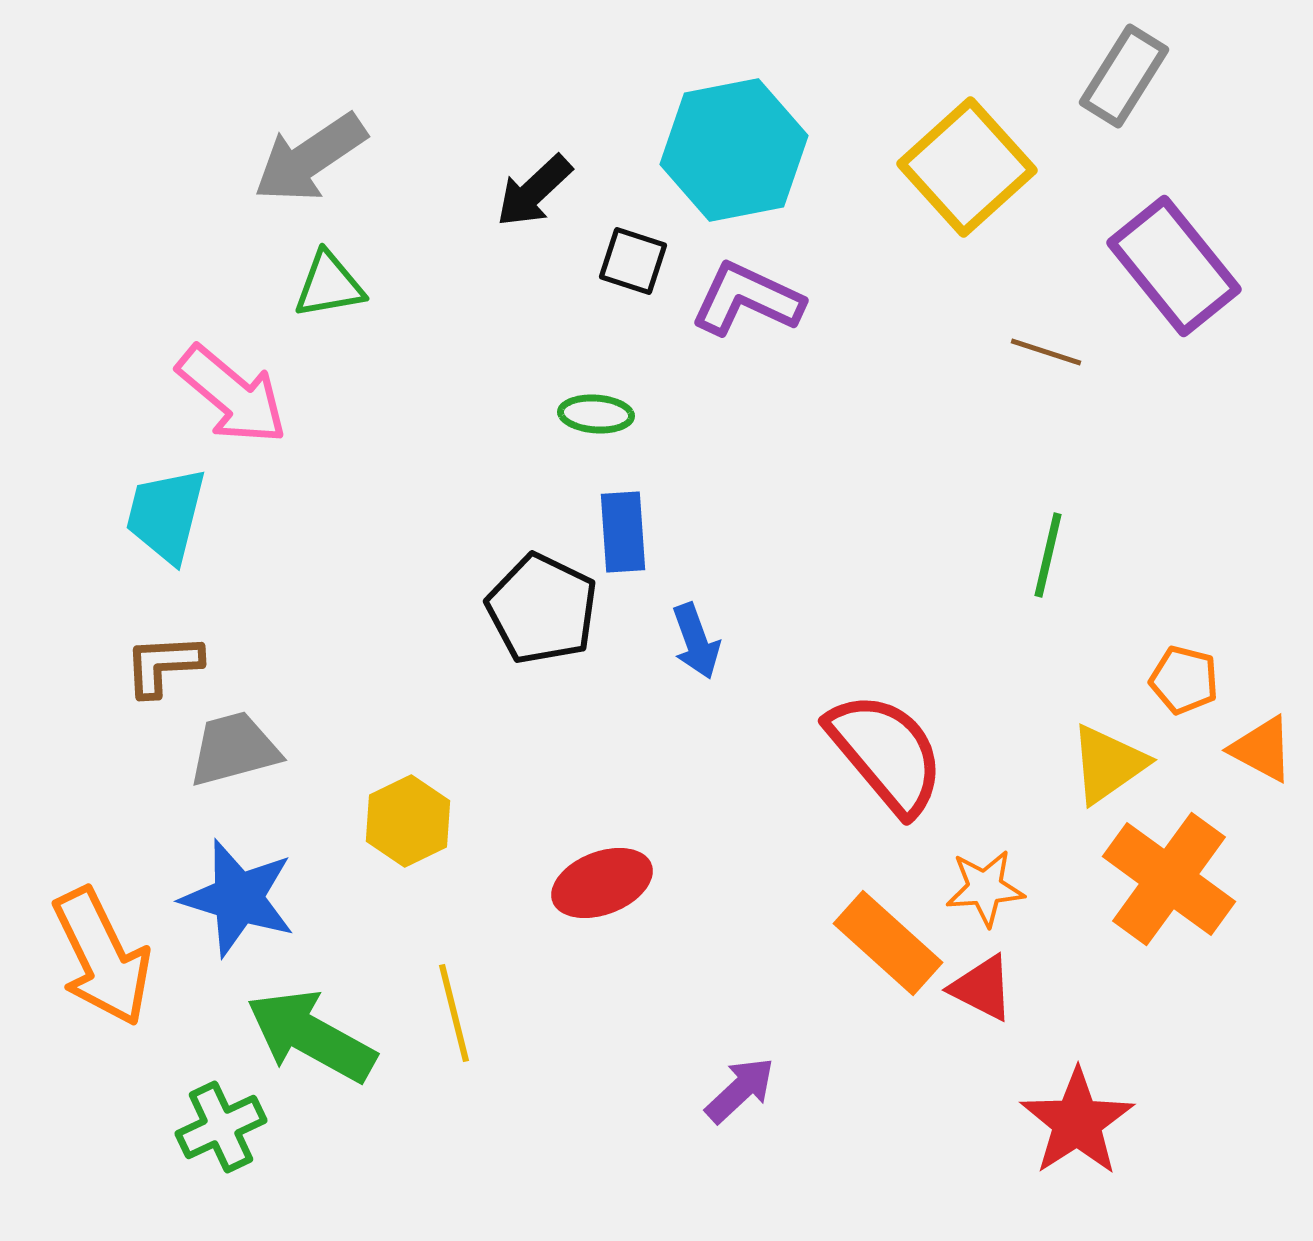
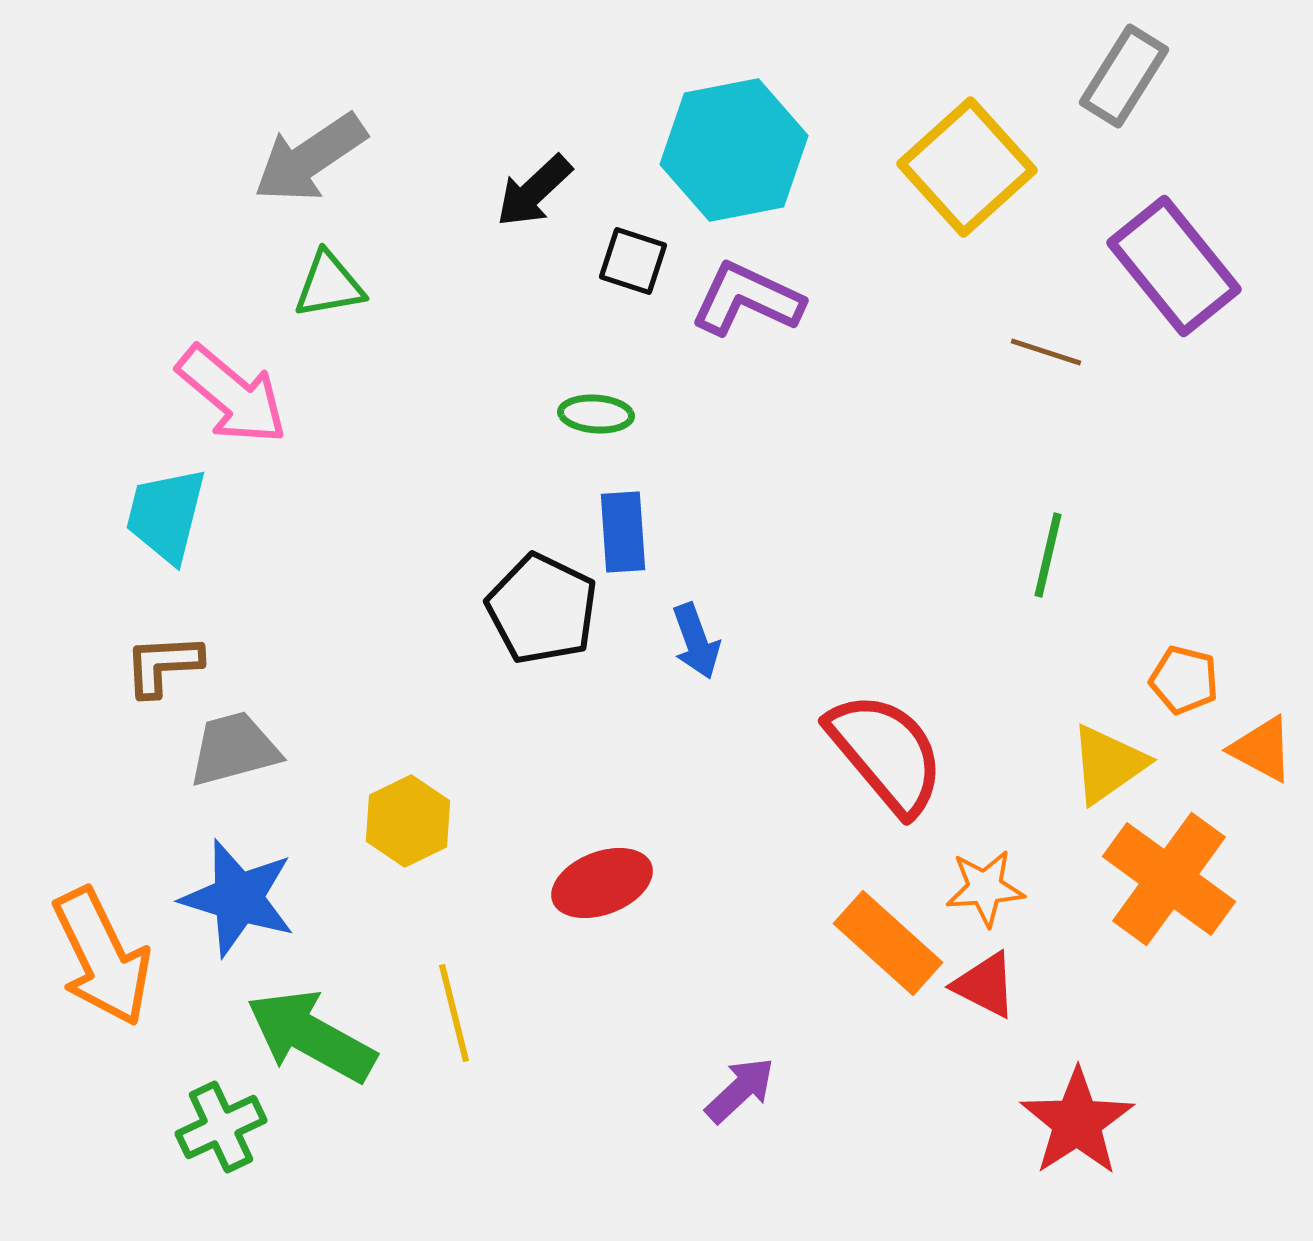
red triangle: moved 3 px right, 3 px up
